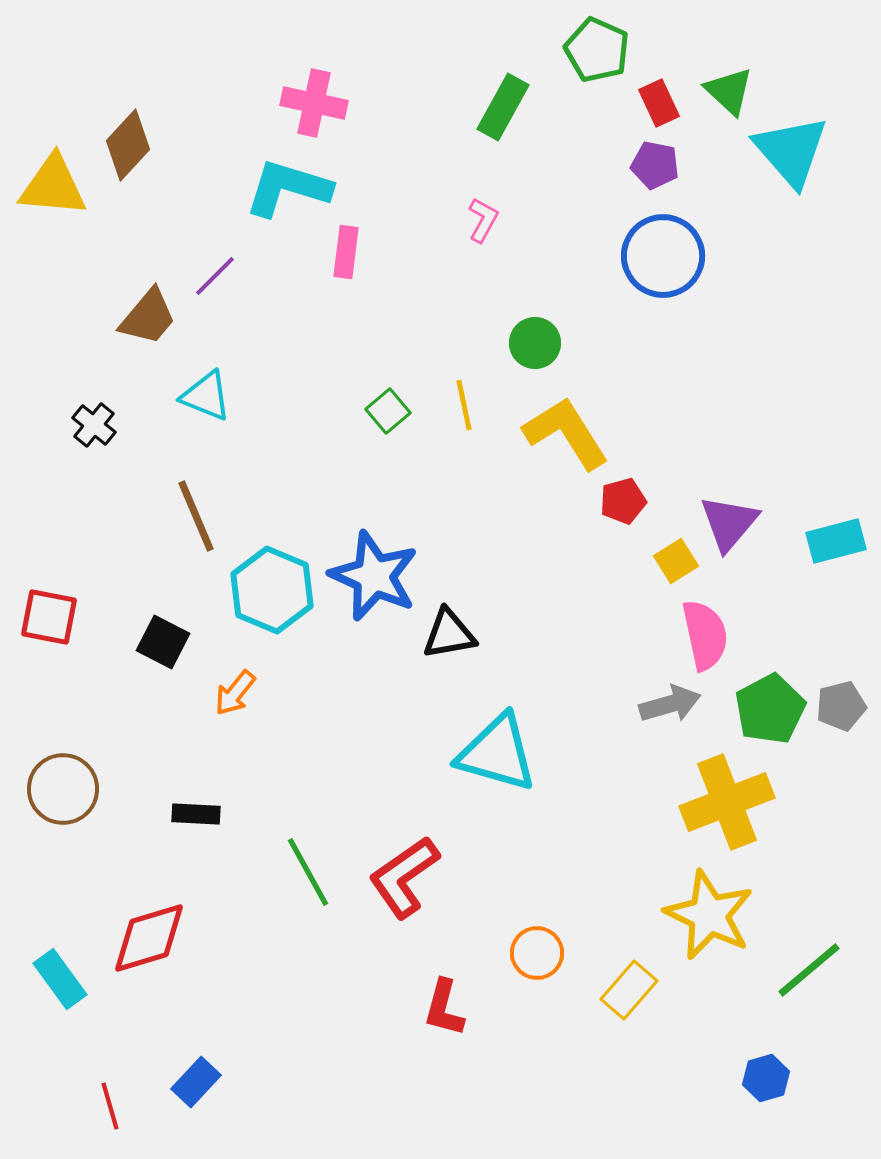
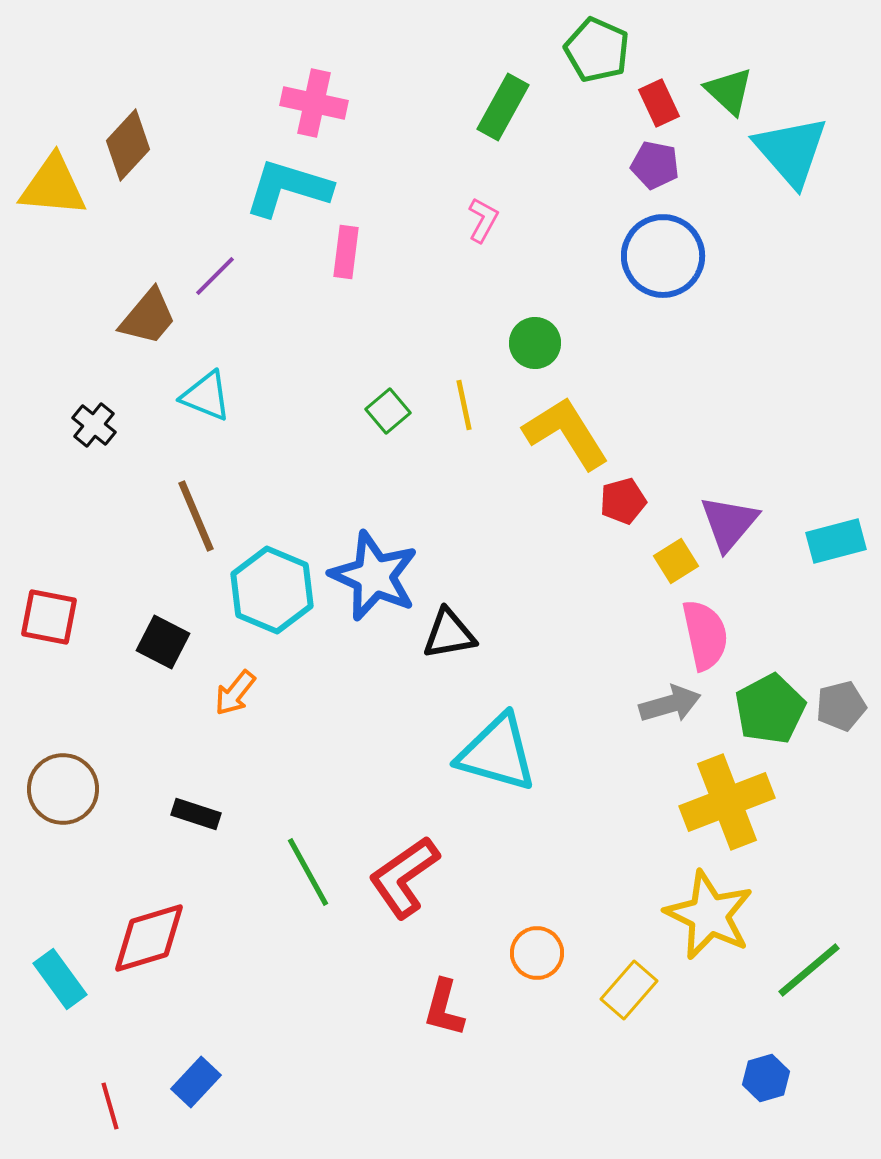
black rectangle at (196, 814): rotated 15 degrees clockwise
